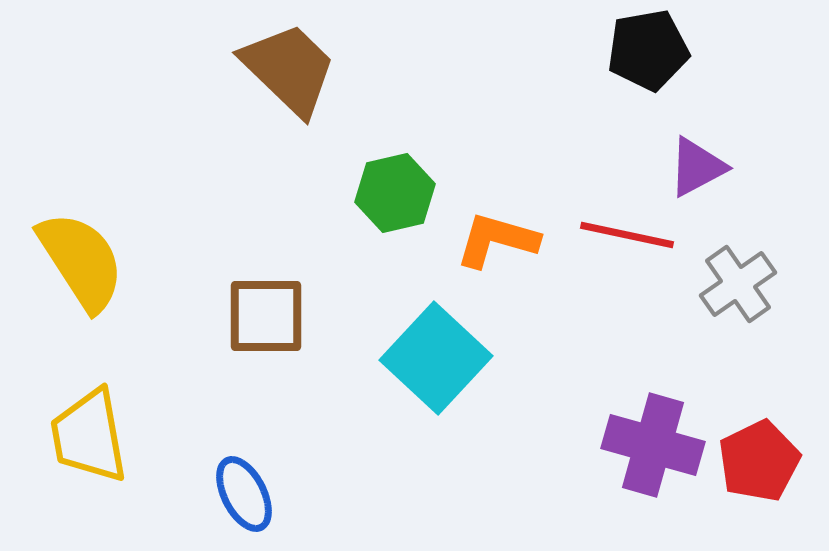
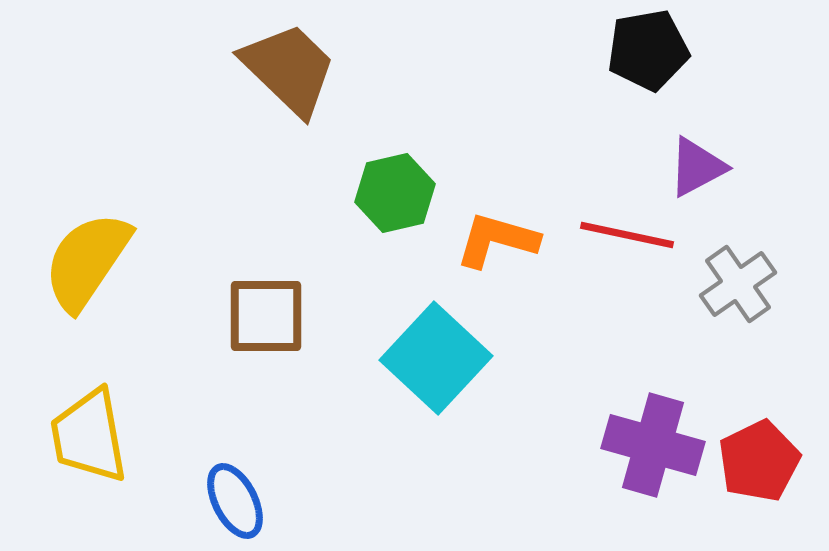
yellow semicircle: moved 6 px right; rotated 113 degrees counterclockwise
blue ellipse: moved 9 px left, 7 px down
